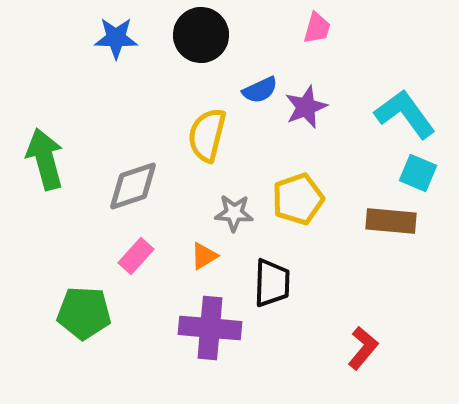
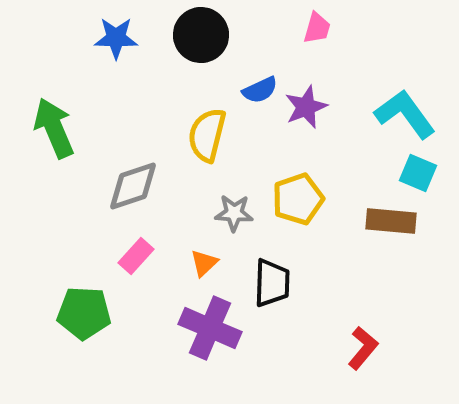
green arrow: moved 9 px right, 31 px up; rotated 8 degrees counterclockwise
orange triangle: moved 7 px down; rotated 12 degrees counterclockwise
purple cross: rotated 18 degrees clockwise
